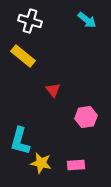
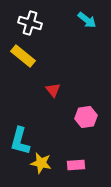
white cross: moved 2 px down
